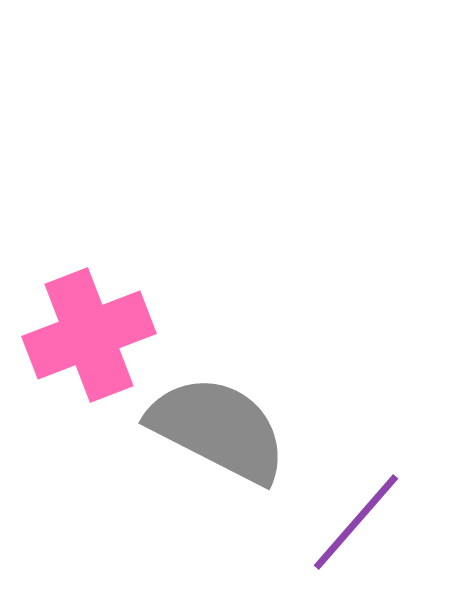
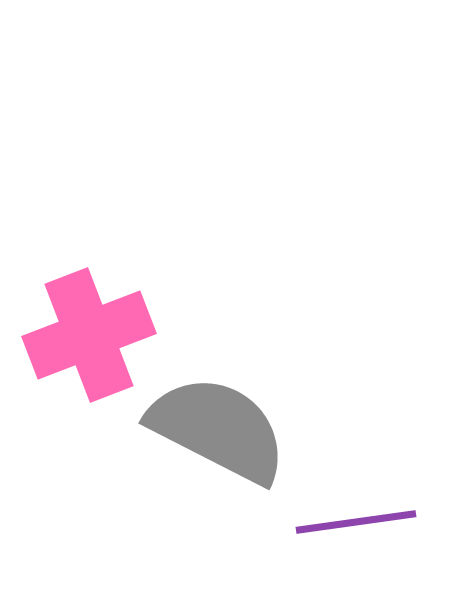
purple line: rotated 41 degrees clockwise
